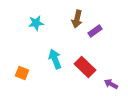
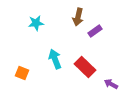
brown arrow: moved 1 px right, 2 px up
